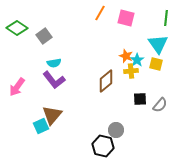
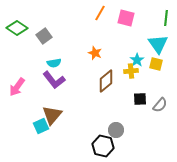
orange star: moved 31 px left, 3 px up
